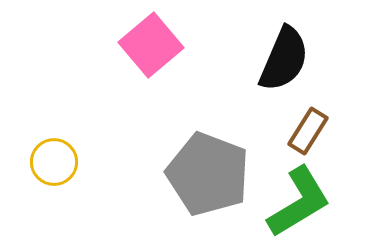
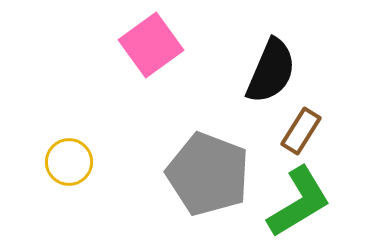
pink square: rotated 4 degrees clockwise
black semicircle: moved 13 px left, 12 px down
brown rectangle: moved 7 px left
yellow circle: moved 15 px right
